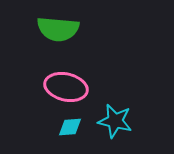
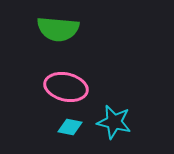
cyan star: moved 1 px left, 1 px down
cyan diamond: rotated 15 degrees clockwise
